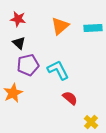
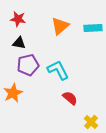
black triangle: rotated 32 degrees counterclockwise
